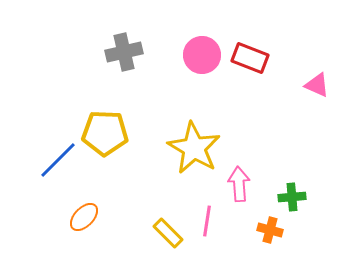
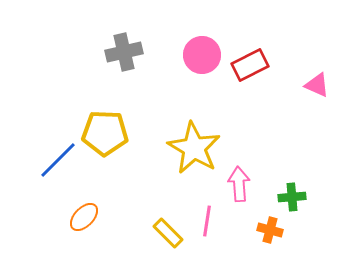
red rectangle: moved 7 px down; rotated 48 degrees counterclockwise
